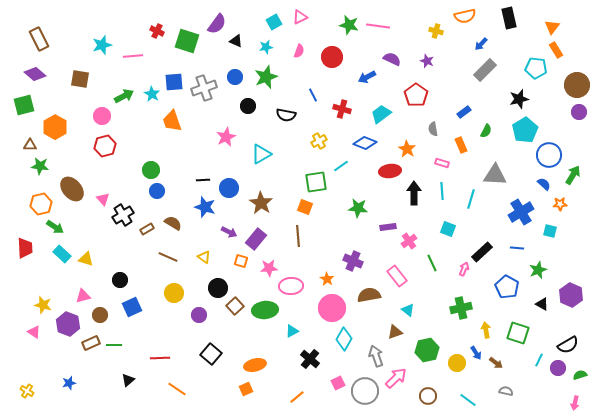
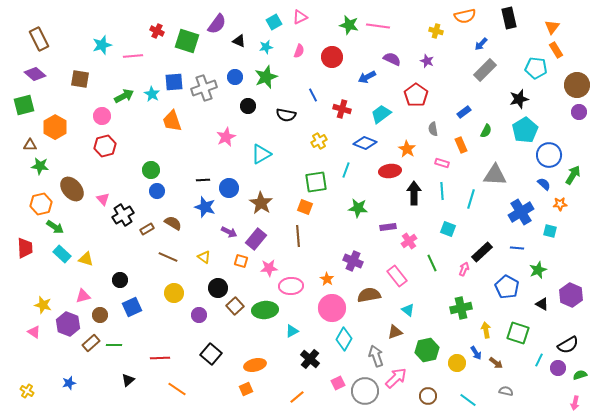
black triangle at (236, 41): moved 3 px right
cyan line at (341, 166): moved 5 px right, 4 px down; rotated 35 degrees counterclockwise
brown rectangle at (91, 343): rotated 18 degrees counterclockwise
